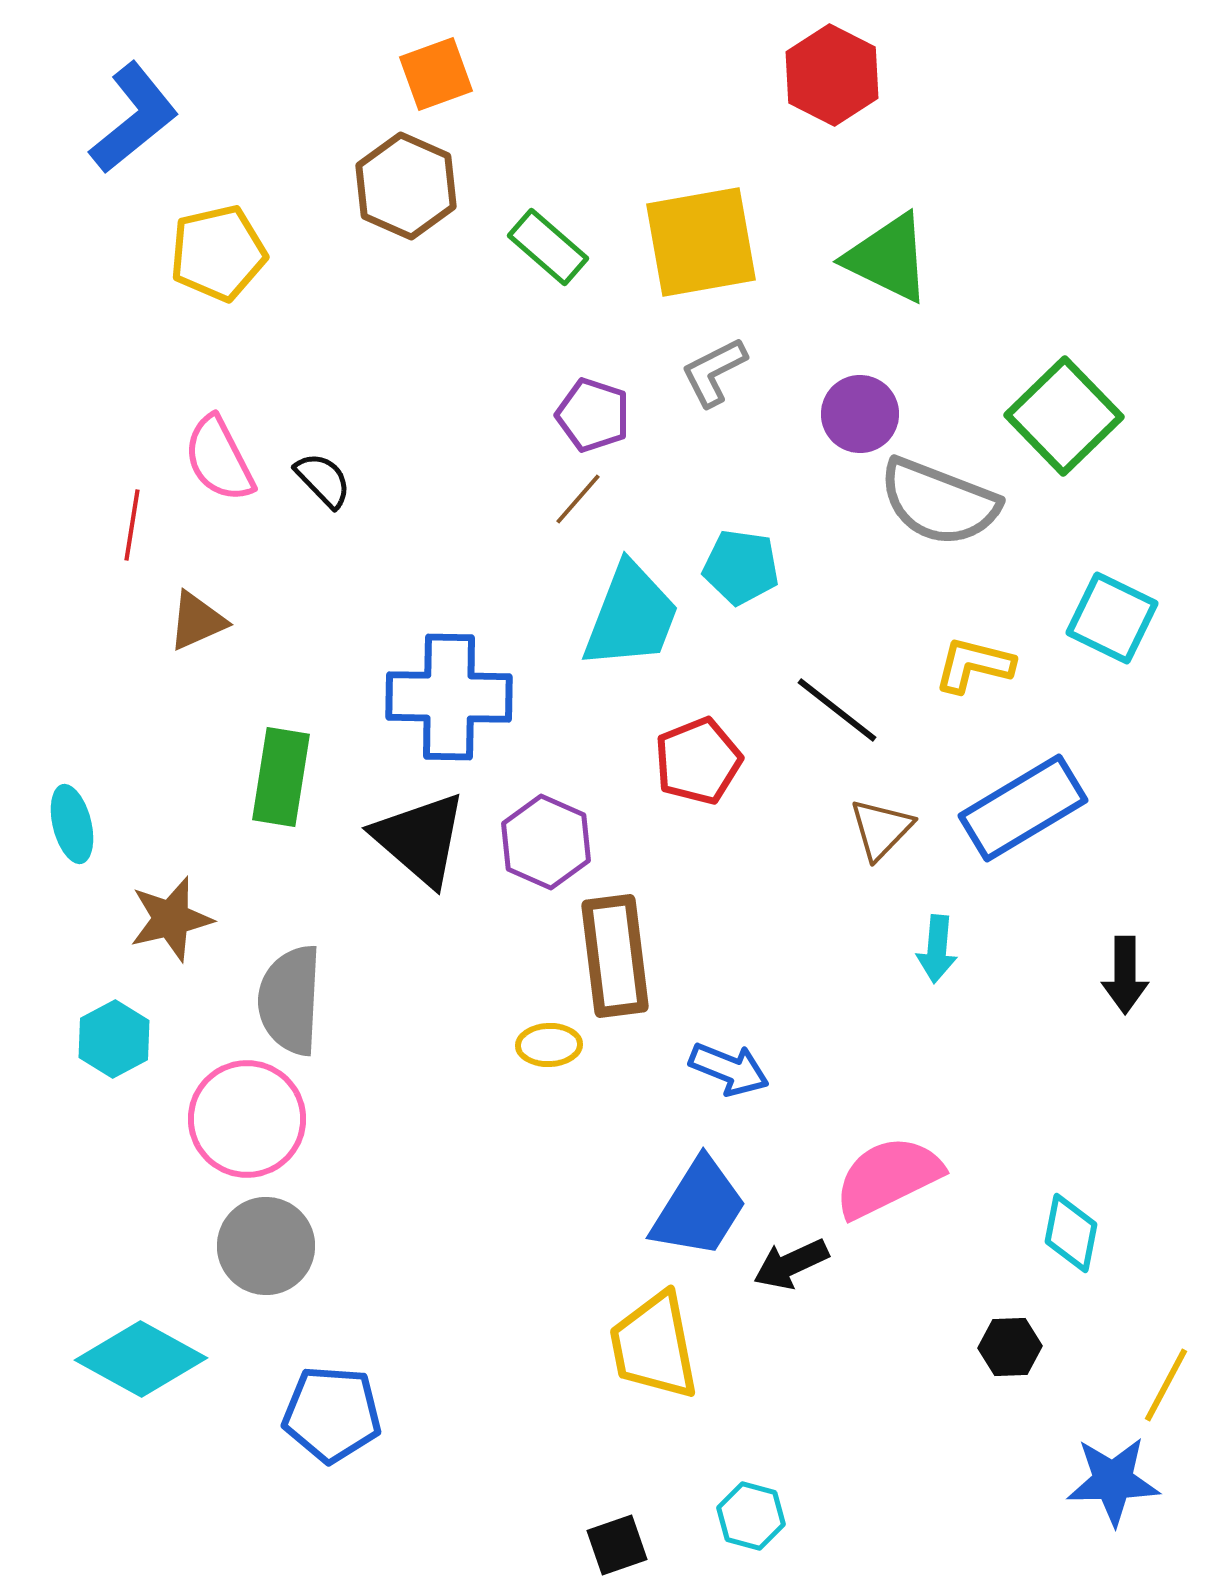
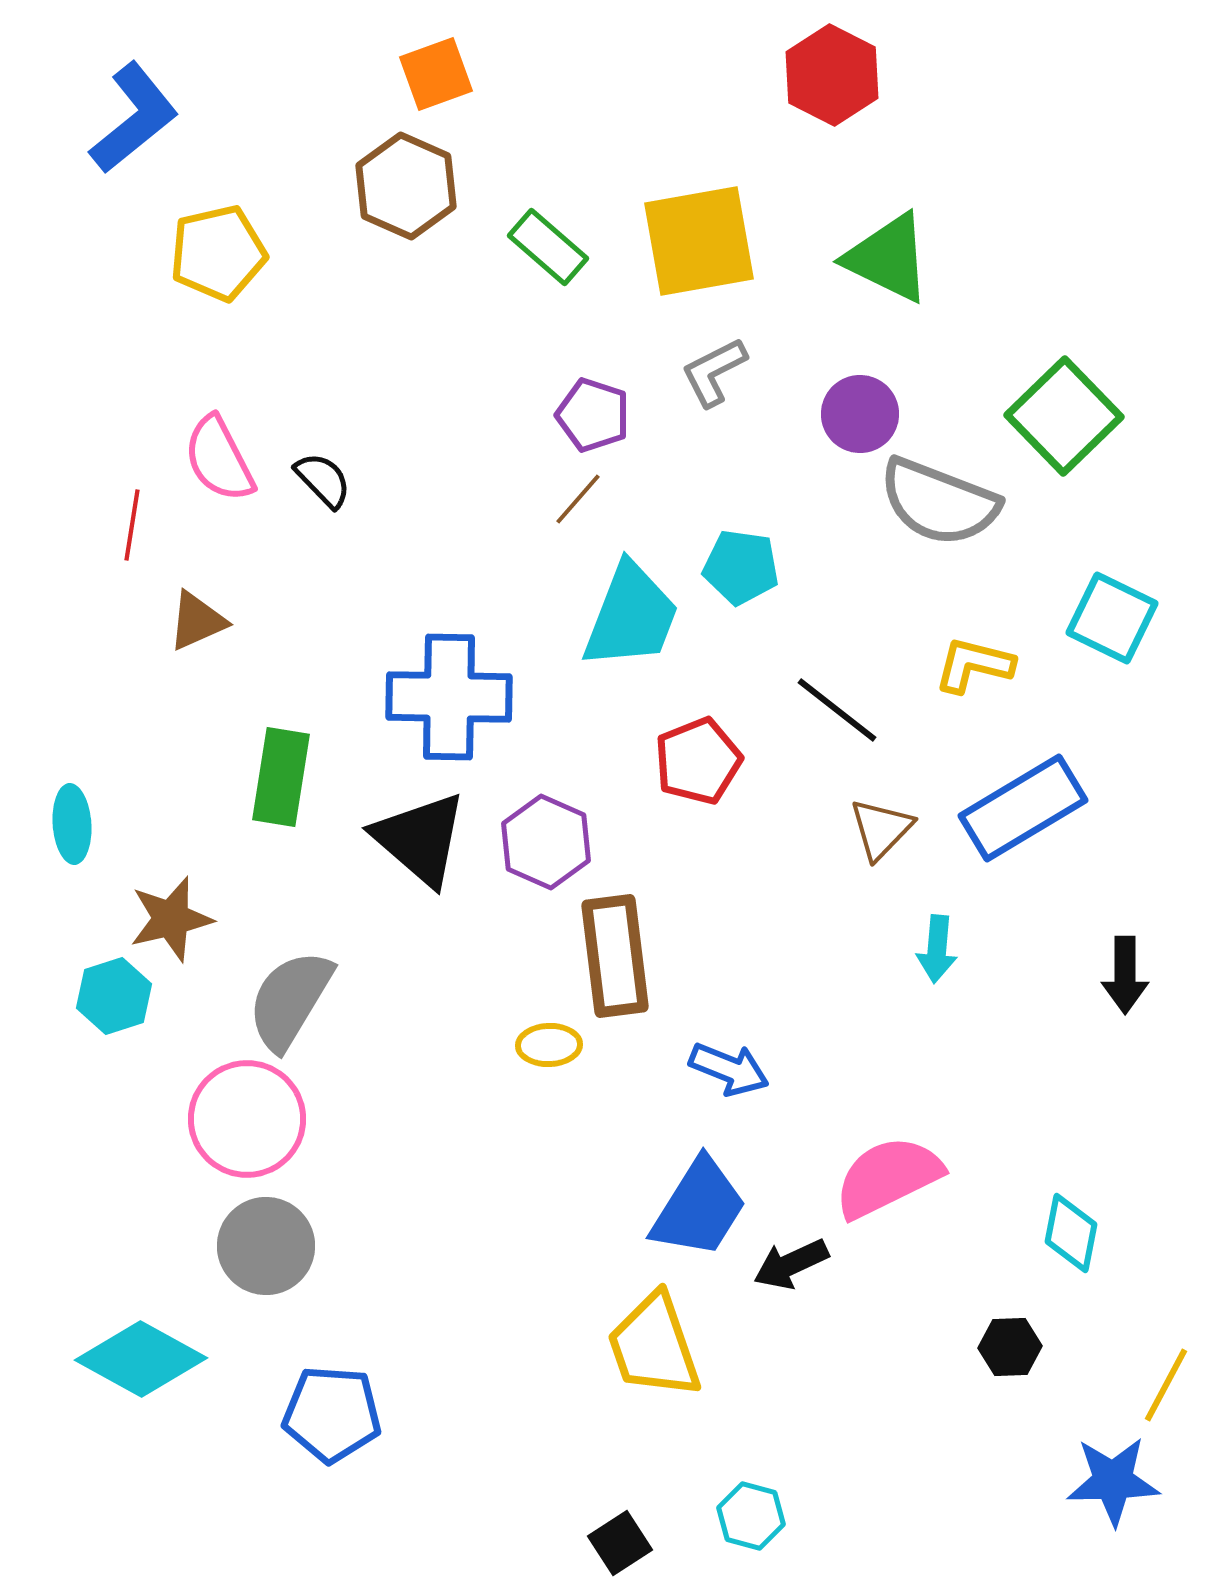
yellow square at (701, 242): moved 2 px left, 1 px up
cyan ellipse at (72, 824): rotated 10 degrees clockwise
gray semicircle at (290, 1000): rotated 28 degrees clockwise
cyan hexagon at (114, 1039): moved 43 px up; rotated 10 degrees clockwise
yellow trapezoid at (654, 1346): rotated 8 degrees counterclockwise
black square at (617, 1545): moved 3 px right, 2 px up; rotated 14 degrees counterclockwise
